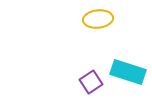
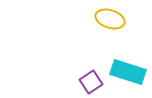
yellow ellipse: moved 12 px right; rotated 24 degrees clockwise
